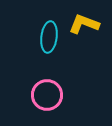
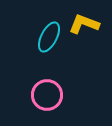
cyan ellipse: rotated 20 degrees clockwise
